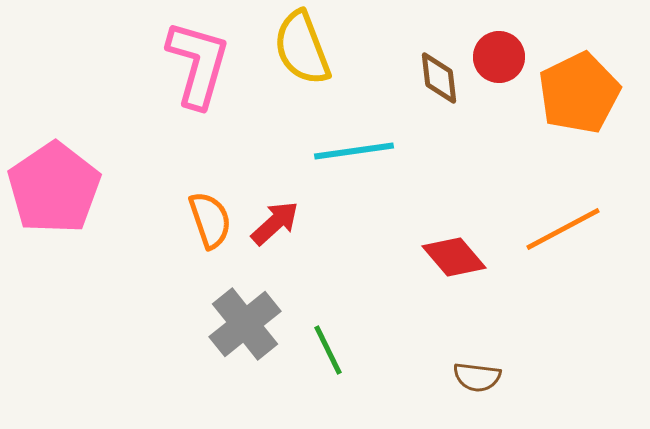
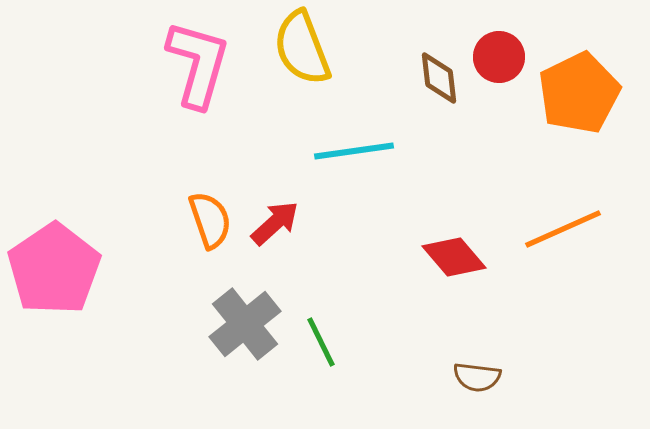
pink pentagon: moved 81 px down
orange line: rotated 4 degrees clockwise
green line: moved 7 px left, 8 px up
